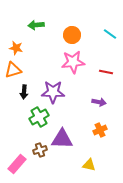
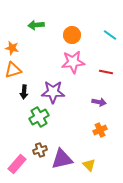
cyan line: moved 1 px down
orange star: moved 4 px left
purple triangle: moved 20 px down; rotated 15 degrees counterclockwise
yellow triangle: rotated 32 degrees clockwise
